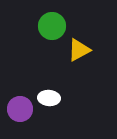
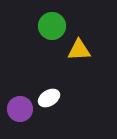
yellow triangle: rotated 25 degrees clockwise
white ellipse: rotated 35 degrees counterclockwise
